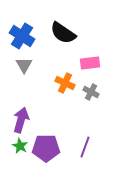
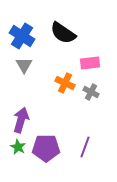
green star: moved 2 px left, 1 px down
